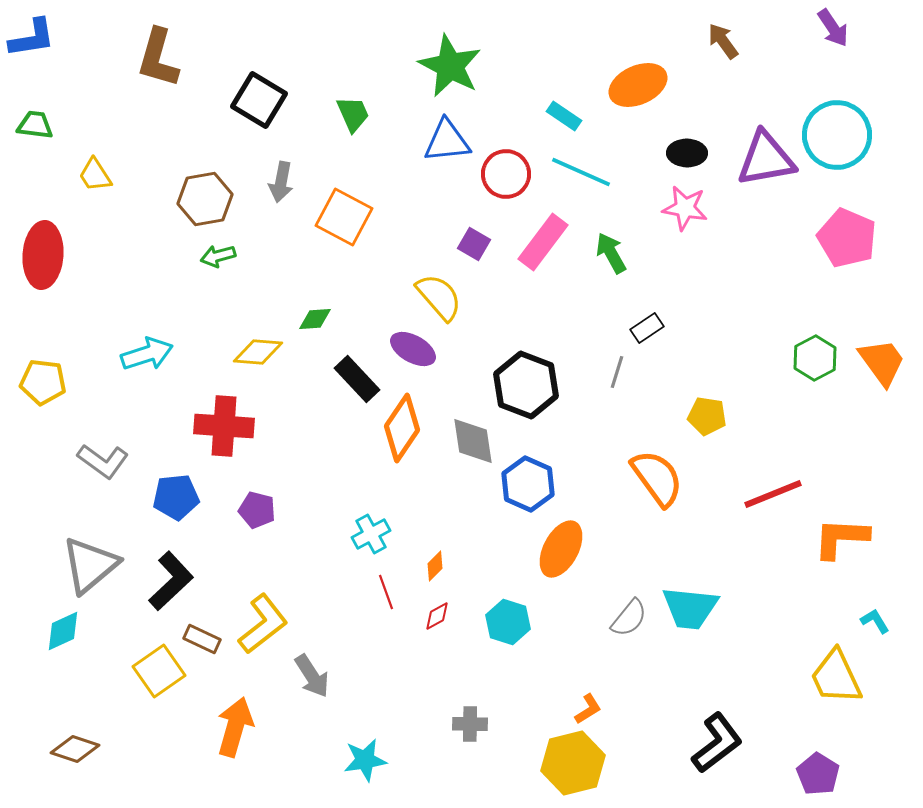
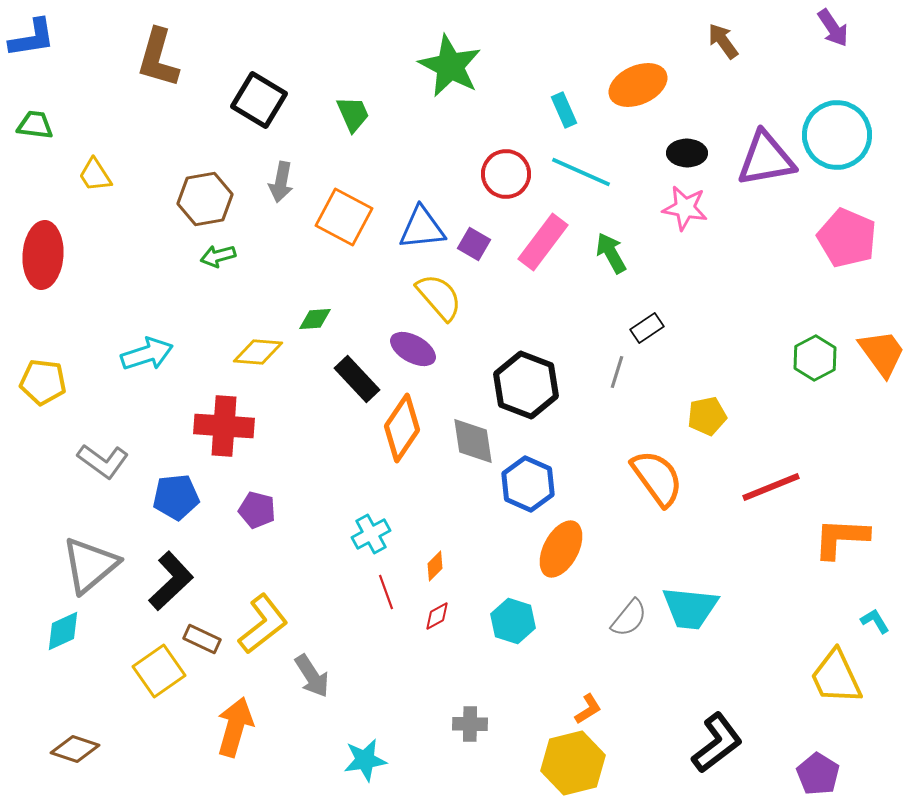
cyan rectangle at (564, 116): moved 6 px up; rotated 32 degrees clockwise
blue triangle at (447, 141): moved 25 px left, 87 px down
orange trapezoid at (882, 362): moved 9 px up
yellow pentagon at (707, 416): rotated 21 degrees counterclockwise
red line at (773, 494): moved 2 px left, 7 px up
cyan hexagon at (508, 622): moved 5 px right, 1 px up
